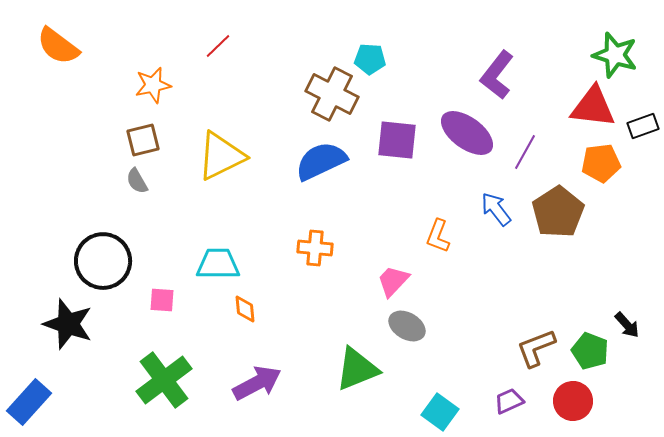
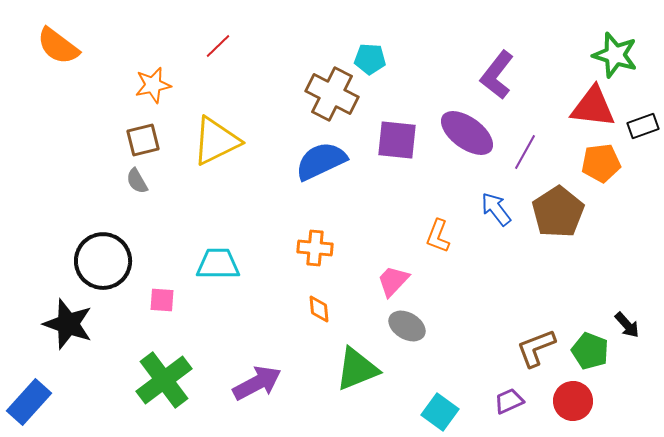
yellow triangle: moved 5 px left, 15 px up
orange diamond: moved 74 px right
